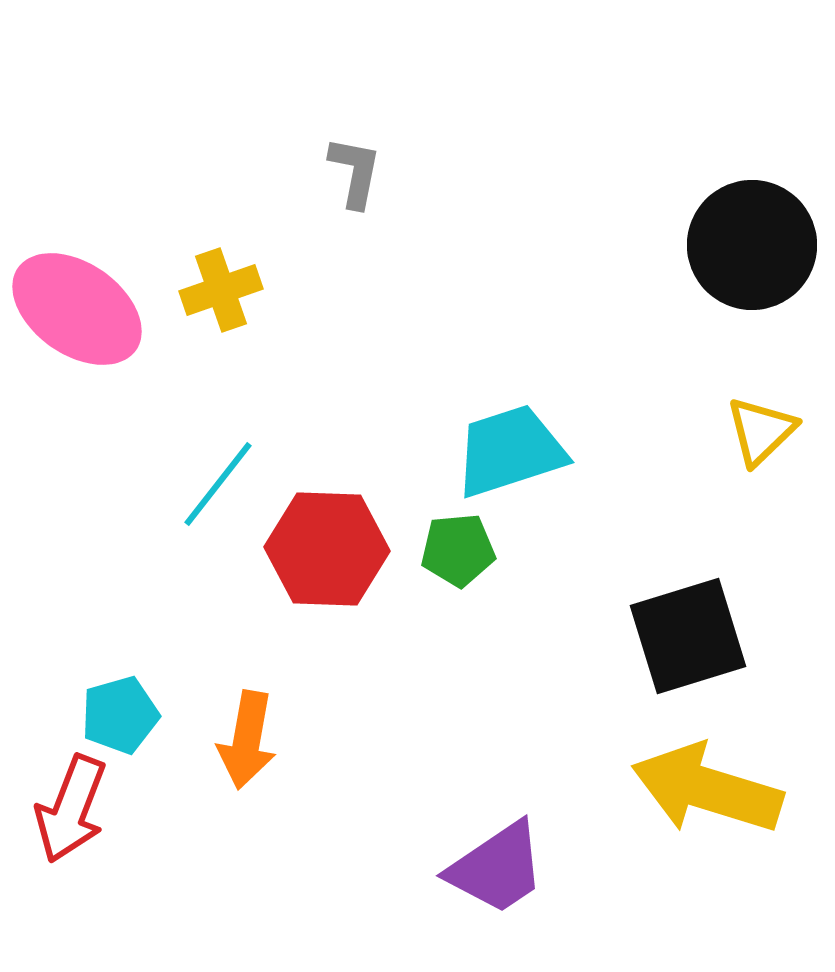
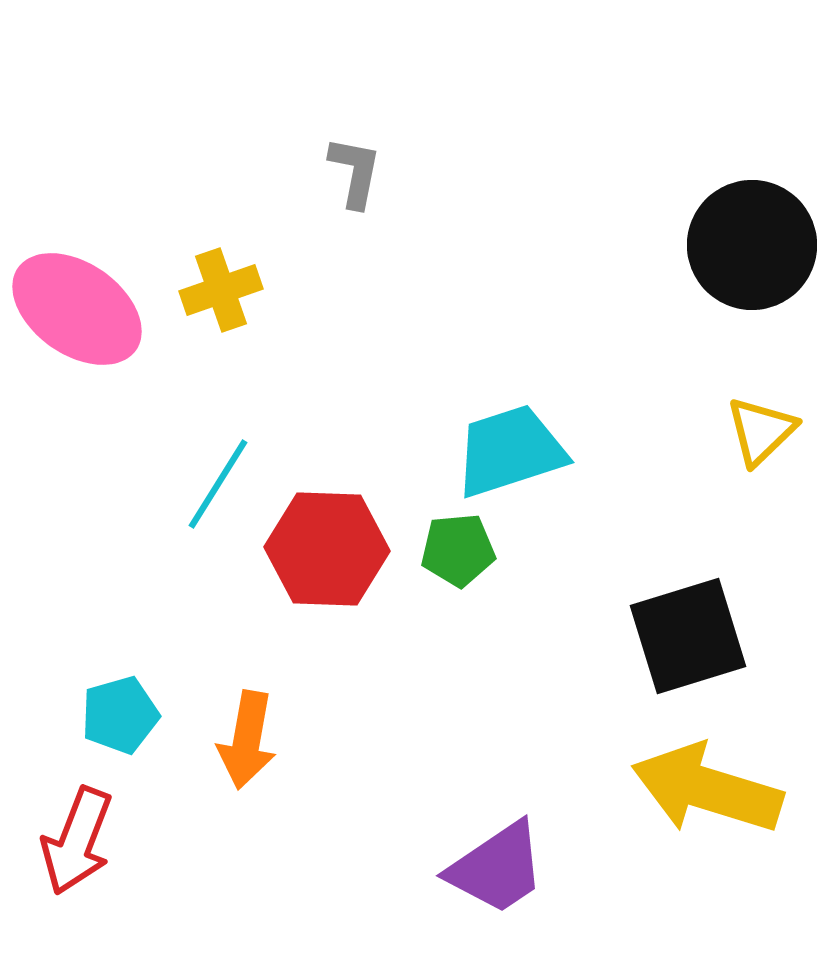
cyan line: rotated 6 degrees counterclockwise
red arrow: moved 6 px right, 32 px down
